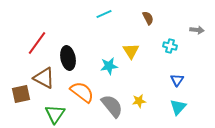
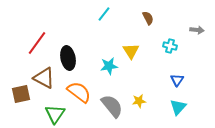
cyan line: rotated 28 degrees counterclockwise
orange semicircle: moved 3 px left
